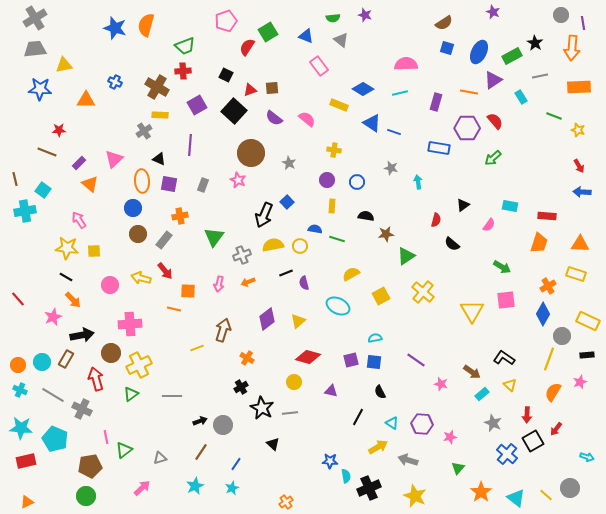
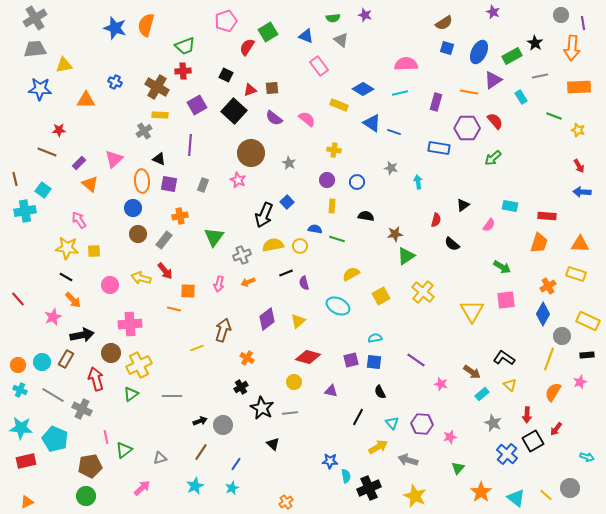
brown star at (386, 234): moved 9 px right
cyan triangle at (392, 423): rotated 16 degrees clockwise
